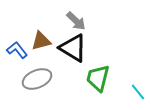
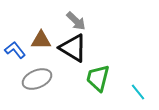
brown triangle: moved 1 px up; rotated 15 degrees clockwise
blue L-shape: moved 2 px left
